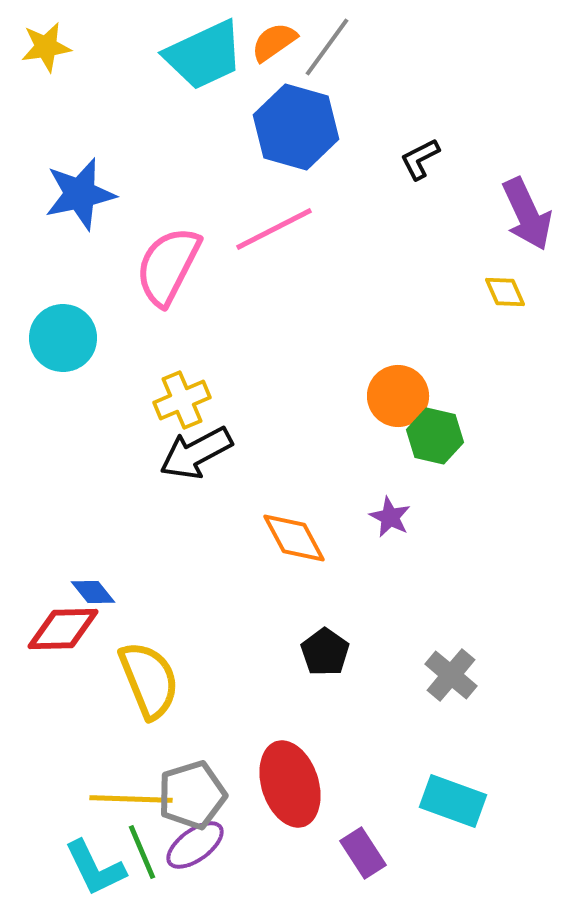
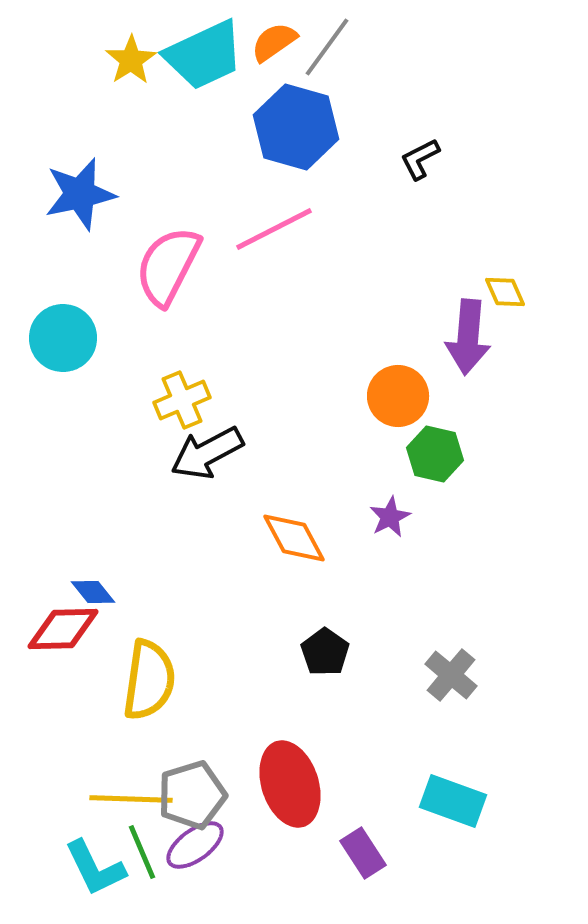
yellow star: moved 85 px right, 13 px down; rotated 24 degrees counterclockwise
purple arrow: moved 59 px left, 123 px down; rotated 30 degrees clockwise
green hexagon: moved 18 px down
black arrow: moved 11 px right
purple star: rotated 18 degrees clockwise
yellow semicircle: rotated 30 degrees clockwise
